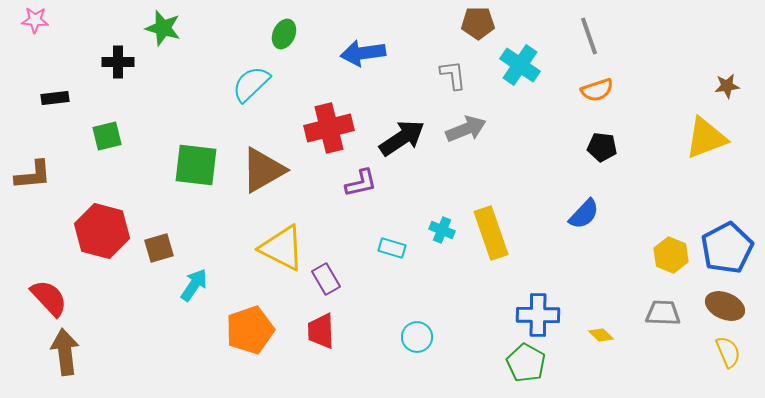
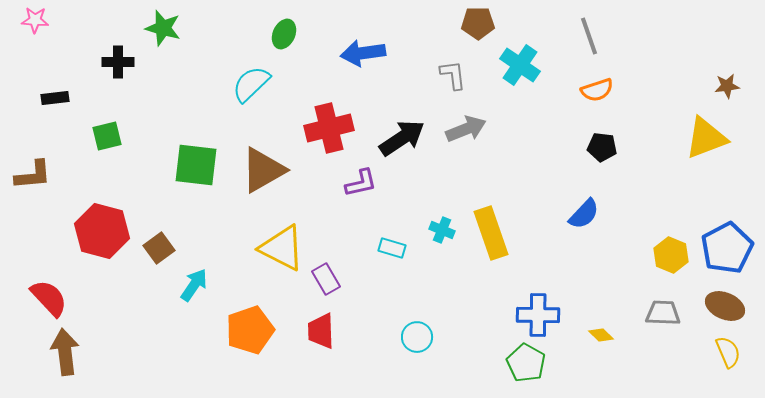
brown square at (159, 248): rotated 20 degrees counterclockwise
